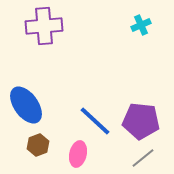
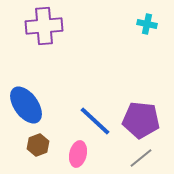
cyan cross: moved 6 px right, 1 px up; rotated 36 degrees clockwise
purple pentagon: moved 1 px up
gray line: moved 2 px left
